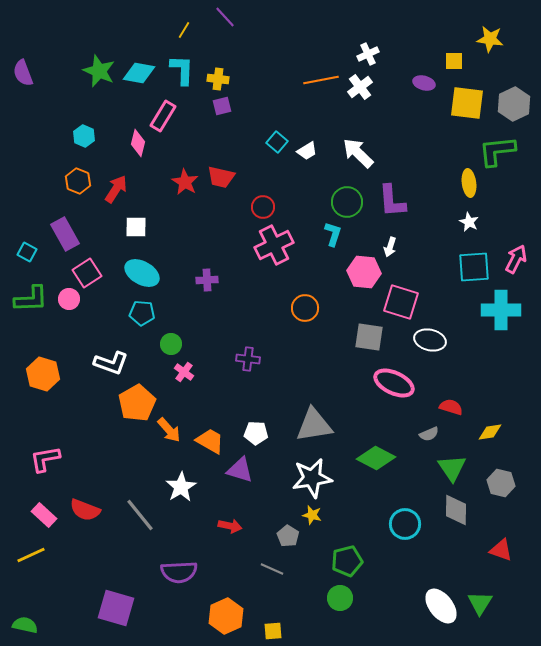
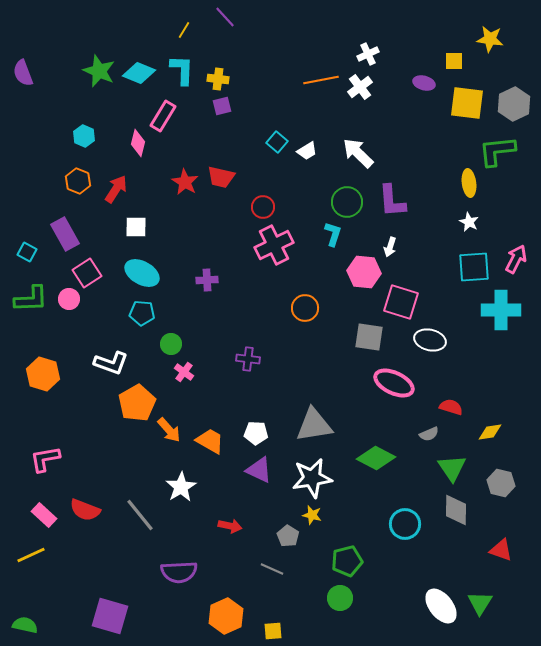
cyan diamond at (139, 73): rotated 12 degrees clockwise
purple triangle at (240, 470): moved 19 px right; rotated 8 degrees clockwise
purple square at (116, 608): moved 6 px left, 8 px down
